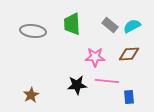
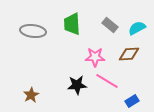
cyan semicircle: moved 5 px right, 2 px down
pink line: rotated 25 degrees clockwise
blue rectangle: moved 3 px right, 4 px down; rotated 64 degrees clockwise
